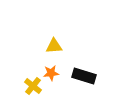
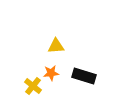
yellow triangle: moved 2 px right
